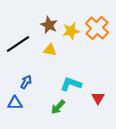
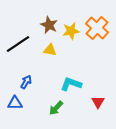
red triangle: moved 4 px down
green arrow: moved 2 px left, 1 px down
